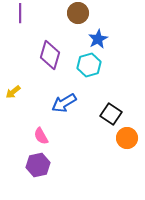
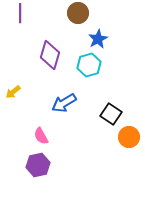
orange circle: moved 2 px right, 1 px up
